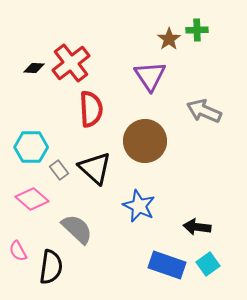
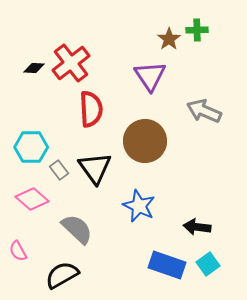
black triangle: rotated 12 degrees clockwise
black semicircle: moved 11 px right, 8 px down; rotated 128 degrees counterclockwise
